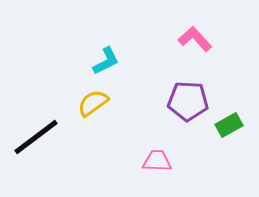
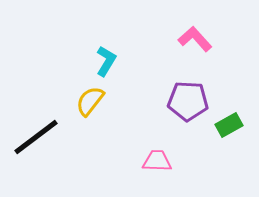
cyan L-shape: rotated 32 degrees counterclockwise
yellow semicircle: moved 3 px left, 2 px up; rotated 16 degrees counterclockwise
